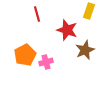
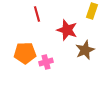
yellow rectangle: moved 3 px right
orange pentagon: moved 2 px up; rotated 25 degrees clockwise
